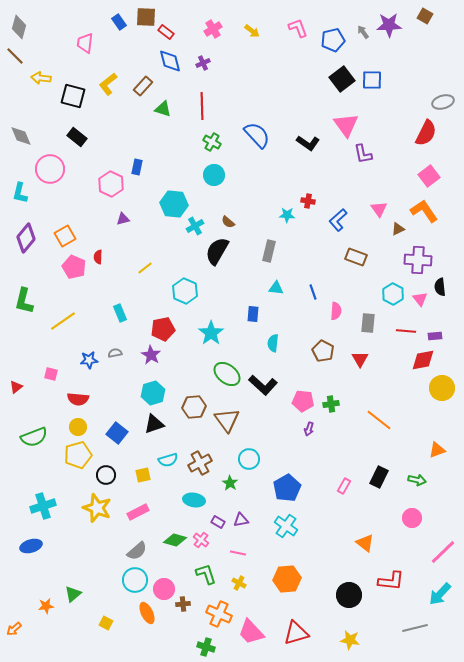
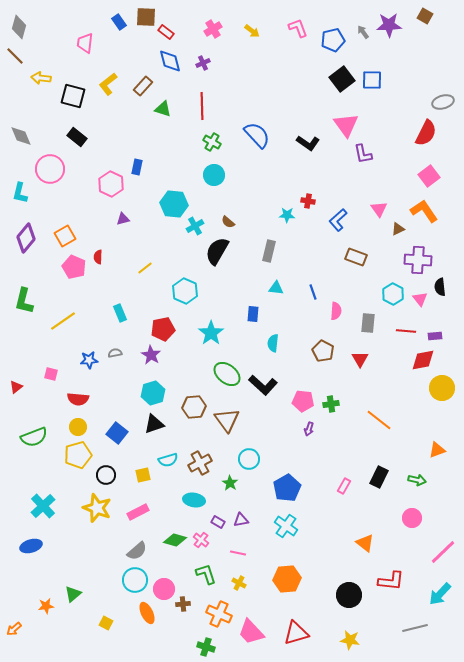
cyan cross at (43, 506): rotated 25 degrees counterclockwise
